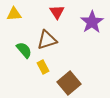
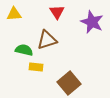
purple star: rotated 15 degrees counterclockwise
green semicircle: rotated 36 degrees counterclockwise
yellow rectangle: moved 7 px left; rotated 56 degrees counterclockwise
